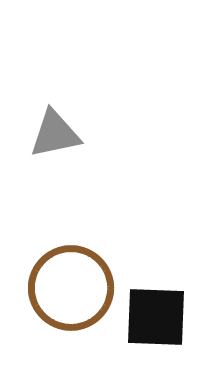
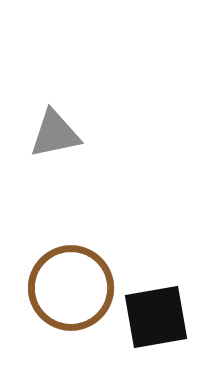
black square: rotated 12 degrees counterclockwise
